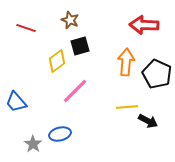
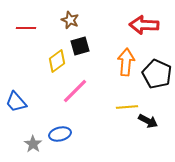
red line: rotated 18 degrees counterclockwise
